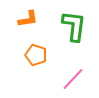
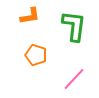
orange L-shape: moved 2 px right, 3 px up
pink line: moved 1 px right
